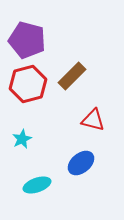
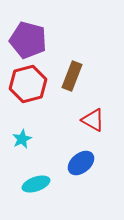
purple pentagon: moved 1 px right
brown rectangle: rotated 24 degrees counterclockwise
red triangle: rotated 15 degrees clockwise
cyan ellipse: moved 1 px left, 1 px up
